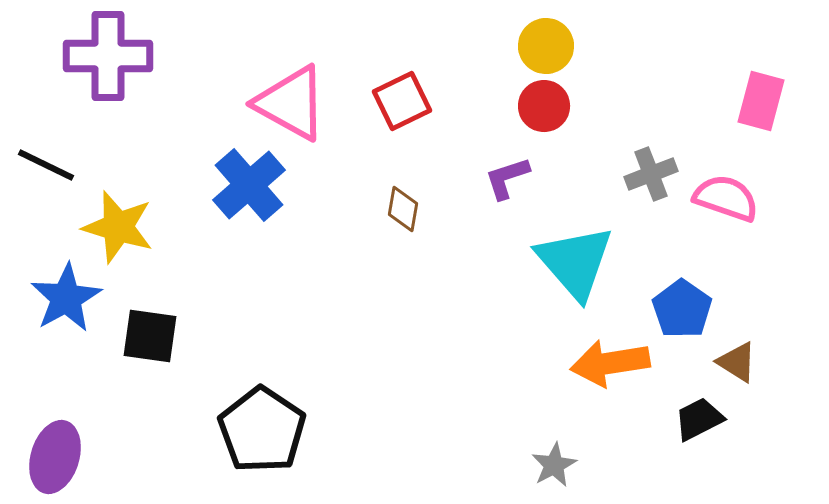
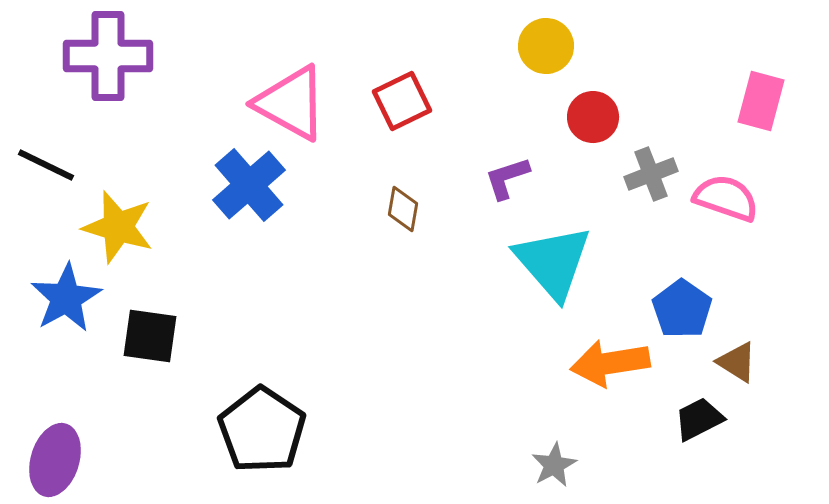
red circle: moved 49 px right, 11 px down
cyan triangle: moved 22 px left
purple ellipse: moved 3 px down
